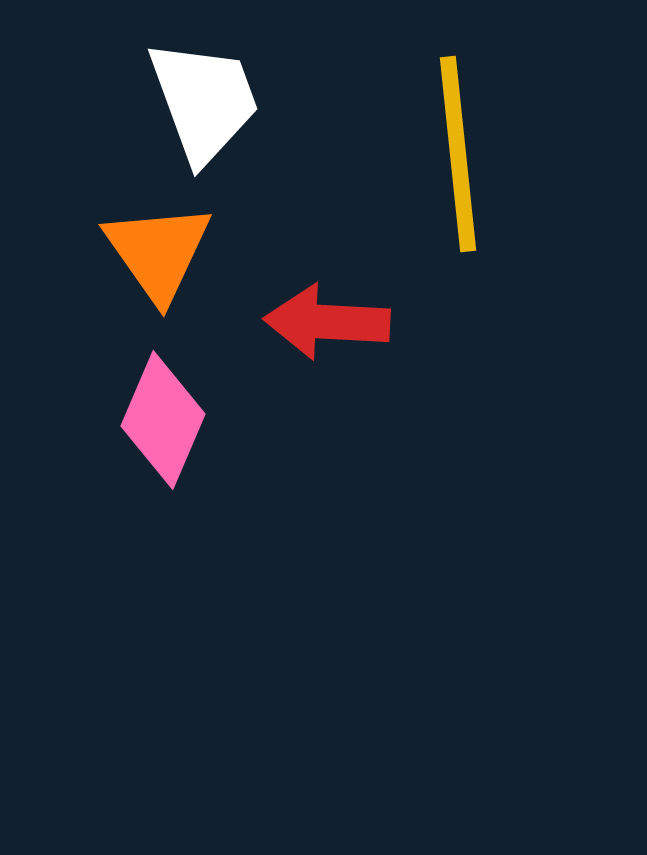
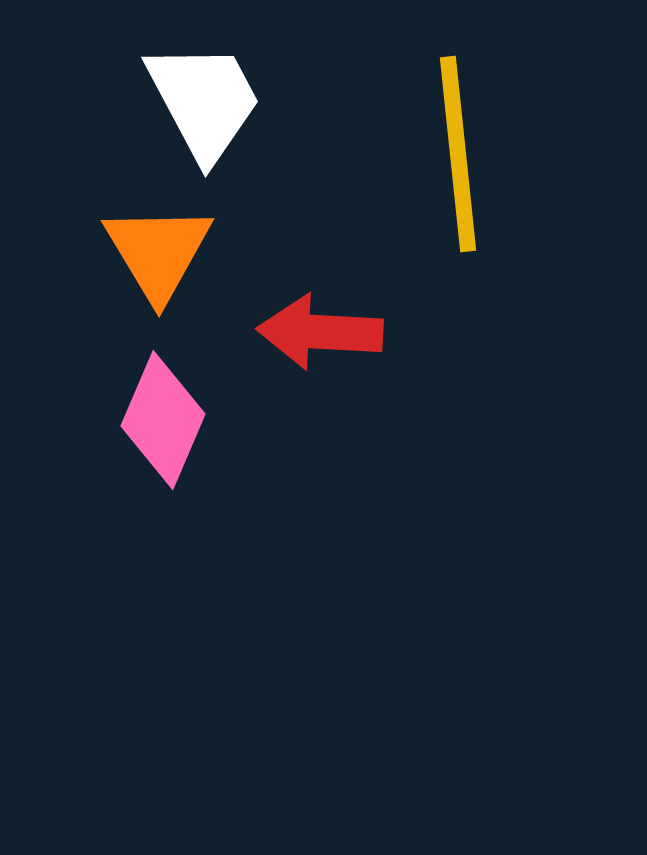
white trapezoid: rotated 8 degrees counterclockwise
orange triangle: rotated 4 degrees clockwise
red arrow: moved 7 px left, 10 px down
